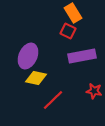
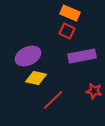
orange rectangle: moved 3 px left; rotated 36 degrees counterclockwise
red square: moved 1 px left
purple ellipse: rotated 40 degrees clockwise
